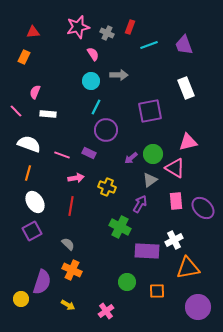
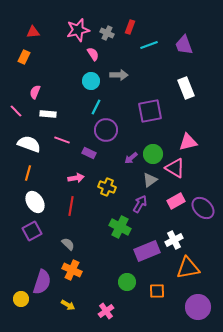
pink star at (78, 27): moved 3 px down
pink line at (62, 155): moved 15 px up
pink rectangle at (176, 201): rotated 66 degrees clockwise
purple rectangle at (147, 251): rotated 25 degrees counterclockwise
